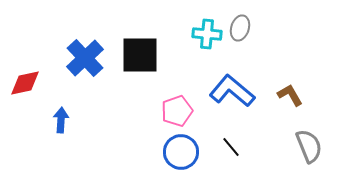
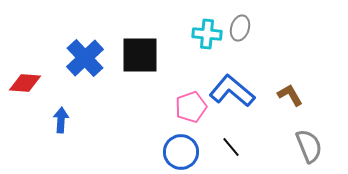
red diamond: rotated 16 degrees clockwise
pink pentagon: moved 14 px right, 4 px up
